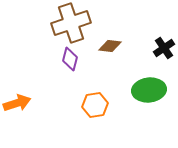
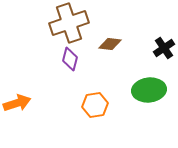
brown cross: moved 2 px left
brown diamond: moved 2 px up
